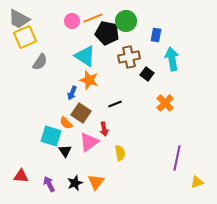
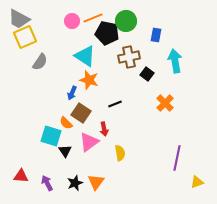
cyan arrow: moved 3 px right, 2 px down
purple arrow: moved 2 px left, 1 px up
